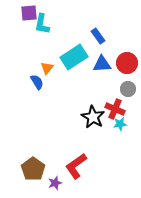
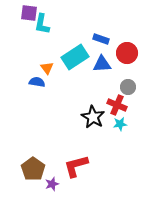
purple square: rotated 12 degrees clockwise
blue rectangle: moved 3 px right, 3 px down; rotated 35 degrees counterclockwise
cyan rectangle: moved 1 px right
red circle: moved 10 px up
orange triangle: rotated 16 degrees counterclockwise
blue semicircle: rotated 49 degrees counterclockwise
gray circle: moved 2 px up
red cross: moved 2 px right, 4 px up
red L-shape: rotated 20 degrees clockwise
purple star: moved 3 px left, 1 px down
